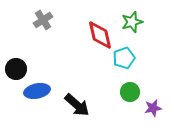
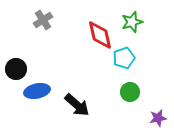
purple star: moved 5 px right, 10 px down
